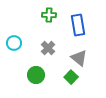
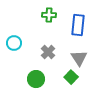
blue rectangle: rotated 15 degrees clockwise
gray cross: moved 4 px down
gray triangle: rotated 18 degrees clockwise
green circle: moved 4 px down
